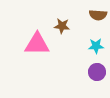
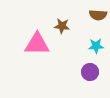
purple circle: moved 7 px left
